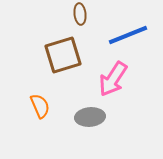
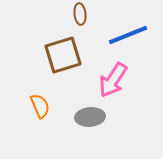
pink arrow: moved 1 px down
